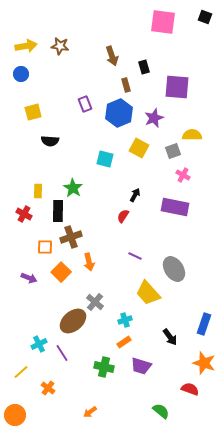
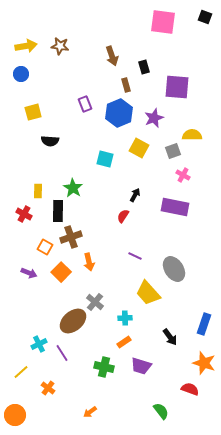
orange square at (45, 247): rotated 28 degrees clockwise
purple arrow at (29, 278): moved 5 px up
cyan cross at (125, 320): moved 2 px up; rotated 16 degrees clockwise
green semicircle at (161, 411): rotated 12 degrees clockwise
